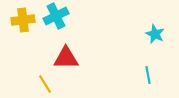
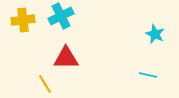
cyan cross: moved 5 px right
cyan line: rotated 66 degrees counterclockwise
